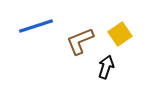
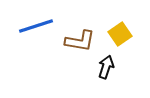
brown L-shape: rotated 148 degrees counterclockwise
